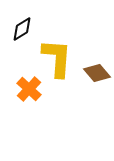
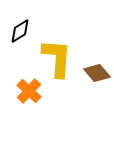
black diamond: moved 2 px left, 2 px down
orange cross: moved 2 px down
